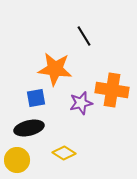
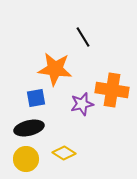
black line: moved 1 px left, 1 px down
purple star: moved 1 px right, 1 px down
yellow circle: moved 9 px right, 1 px up
